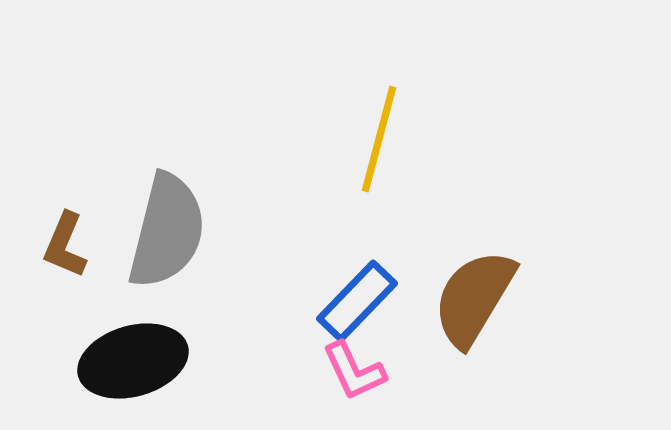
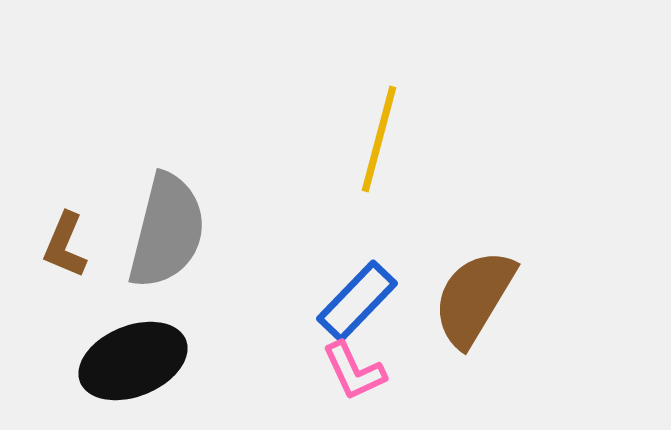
black ellipse: rotated 6 degrees counterclockwise
